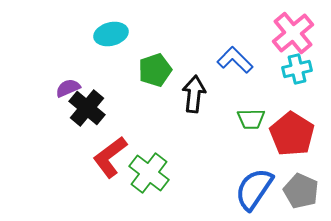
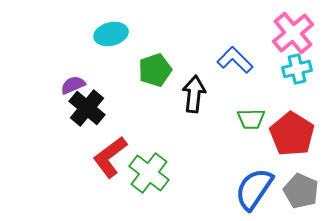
purple semicircle: moved 5 px right, 3 px up
